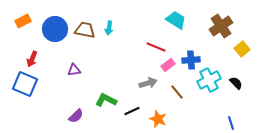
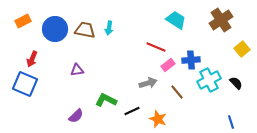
brown cross: moved 6 px up
purple triangle: moved 3 px right
blue line: moved 1 px up
